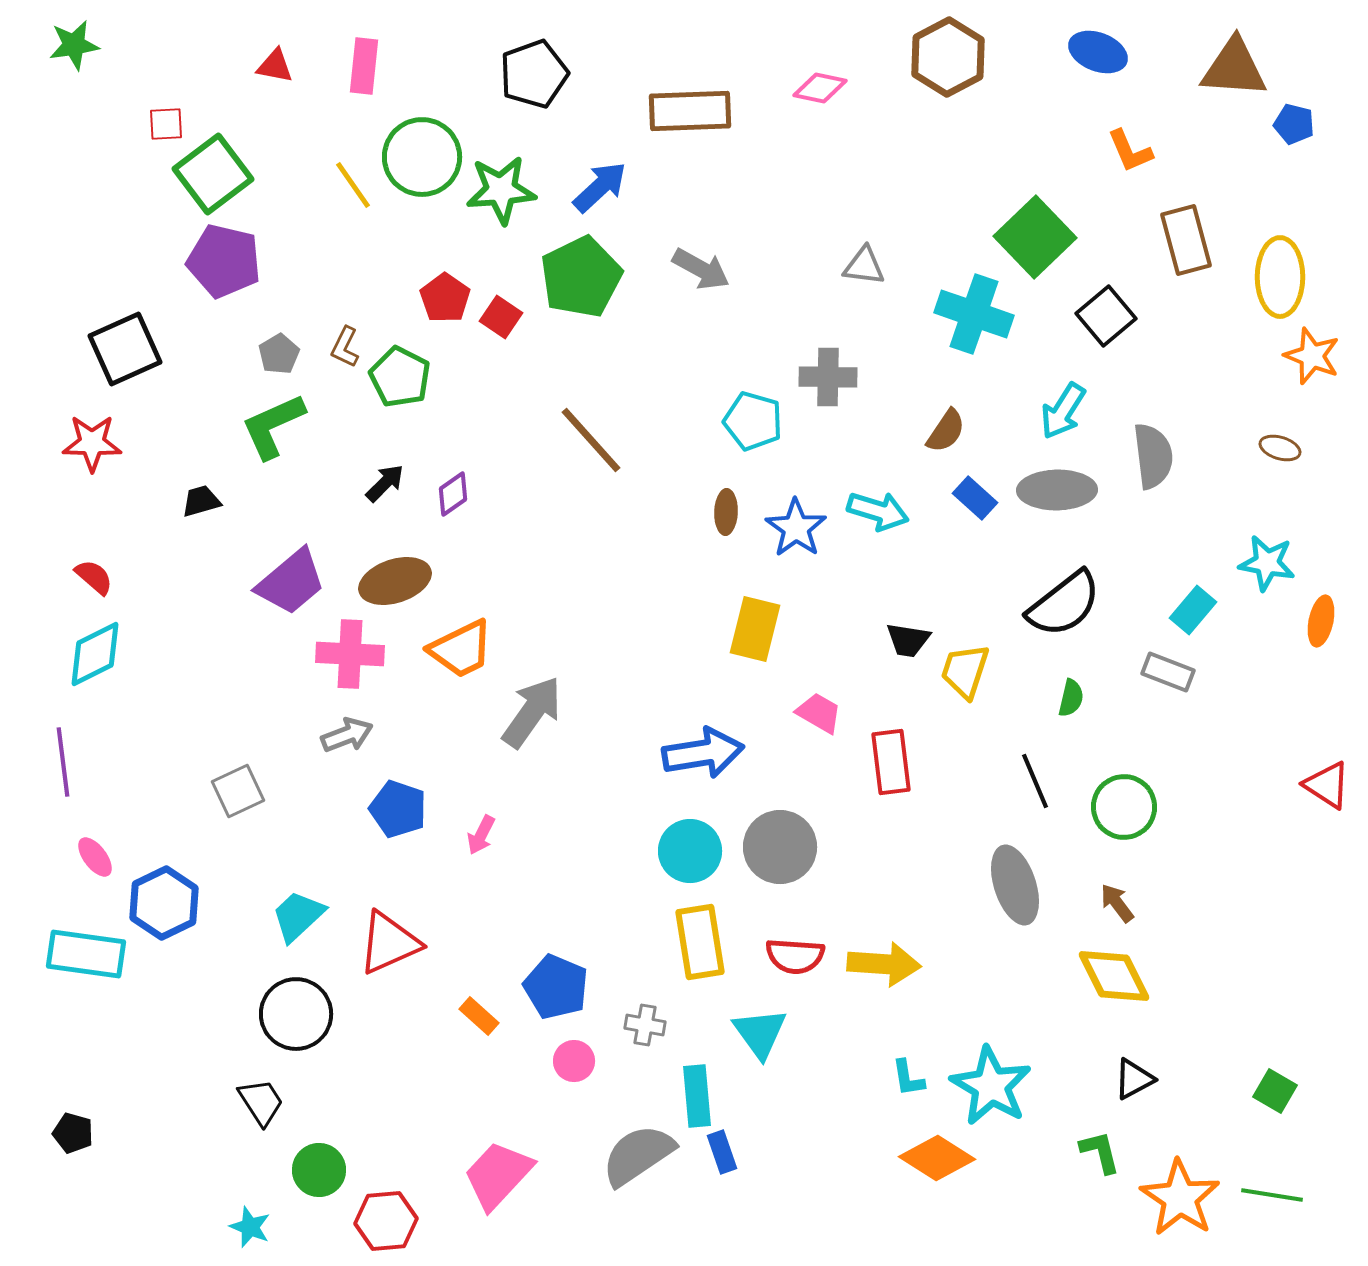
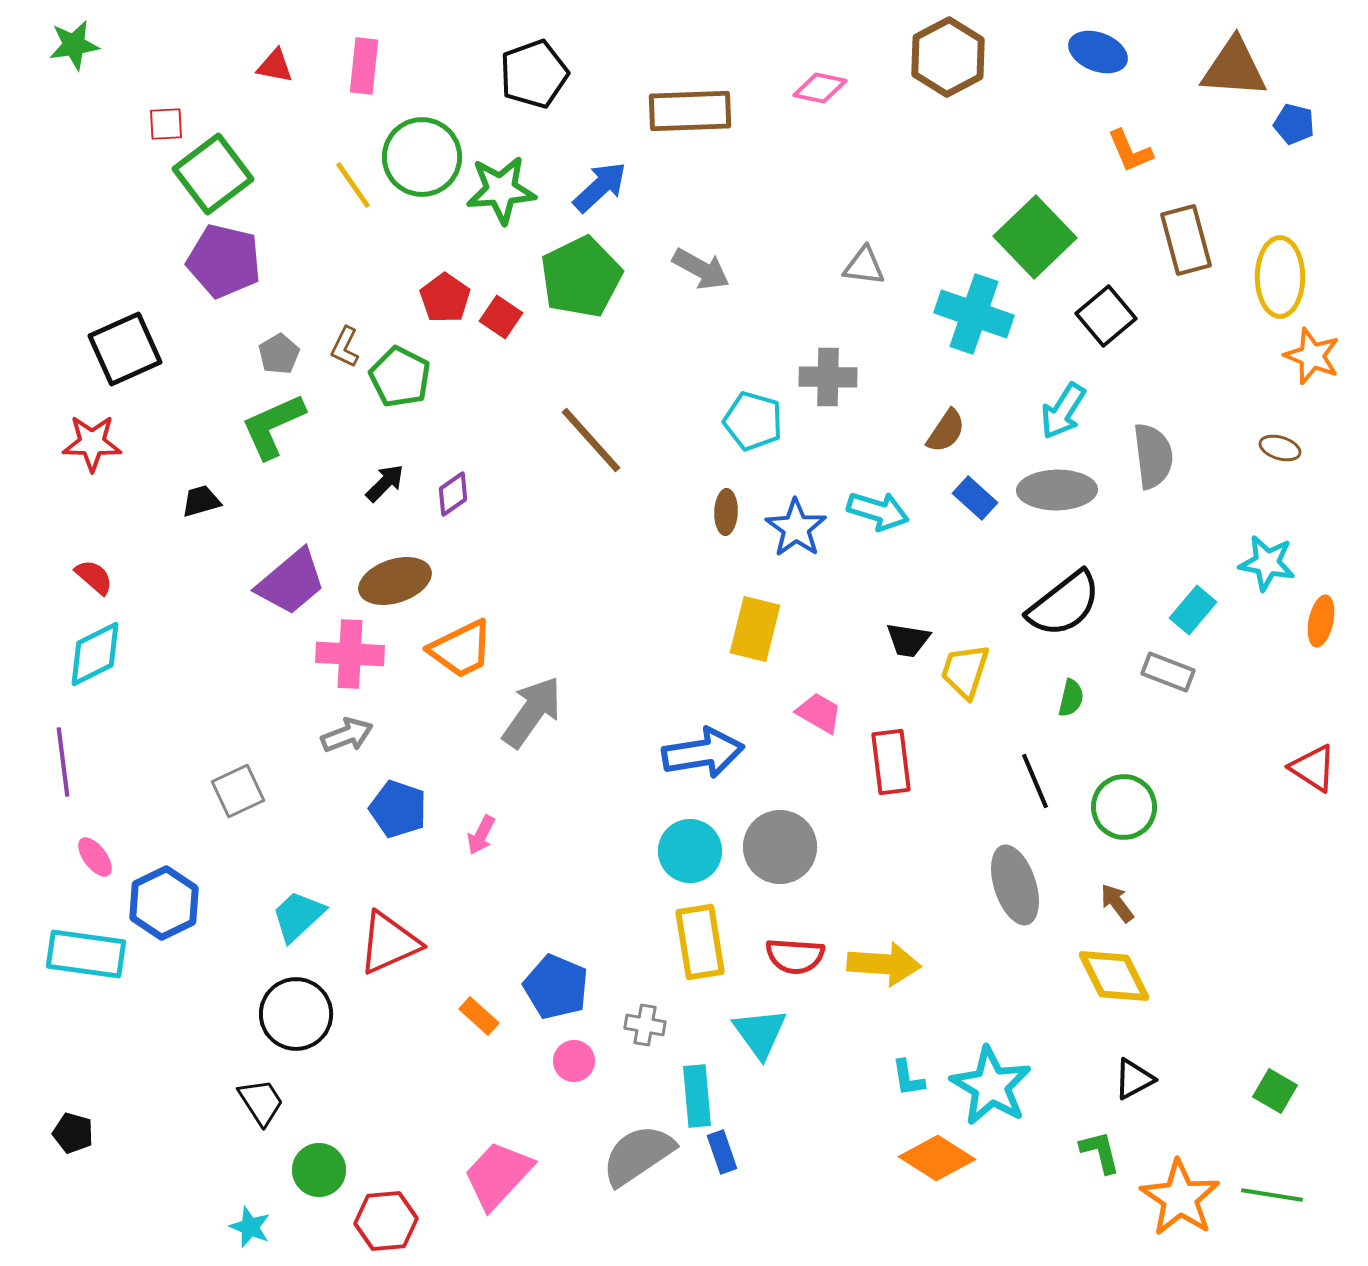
red triangle at (1327, 785): moved 14 px left, 17 px up
